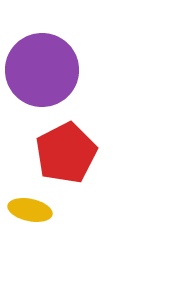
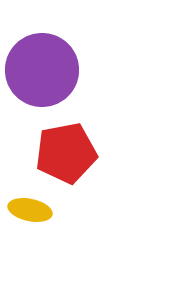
red pentagon: rotated 16 degrees clockwise
